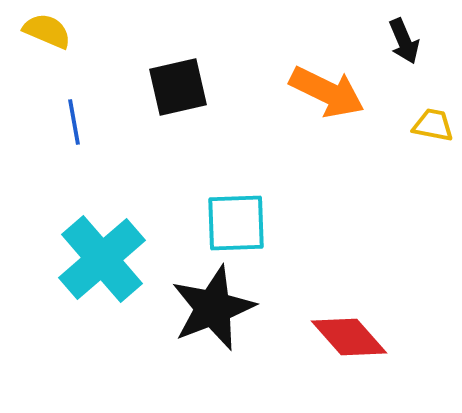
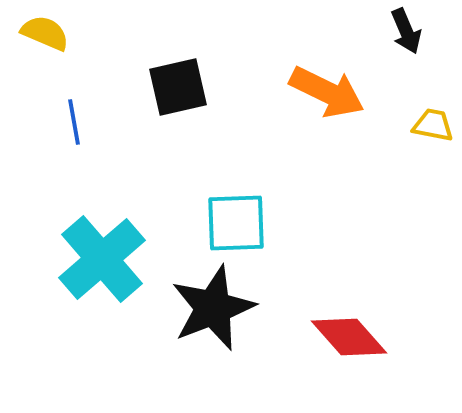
yellow semicircle: moved 2 px left, 2 px down
black arrow: moved 2 px right, 10 px up
